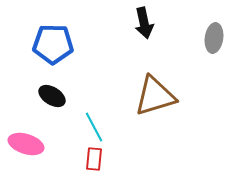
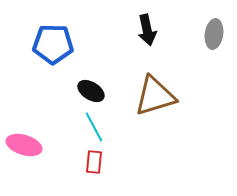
black arrow: moved 3 px right, 7 px down
gray ellipse: moved 4 px up
black ellipse: moved 39 px right, 5 px up
pink ellipse: moved 2 px left, 1 px down
red rectangle: moved 3 px down
